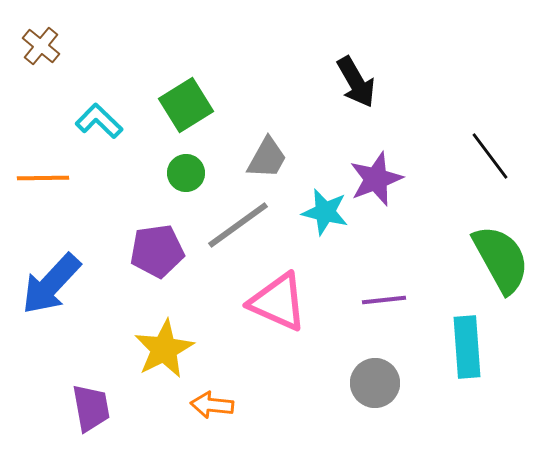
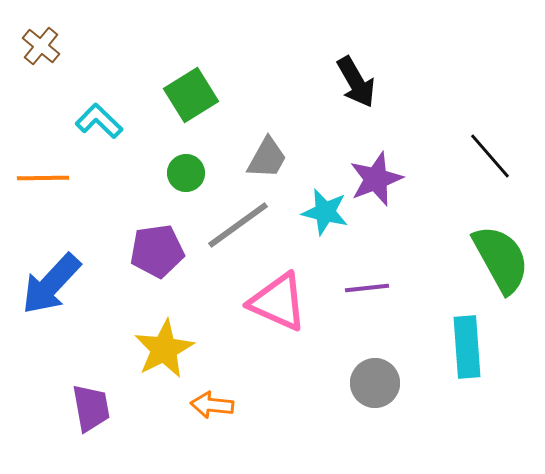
green square: moved 5 px right, 10 px up
black line: rotated 4 degrees counterclockwise
purple line: moved 17 px left, 12 px up
